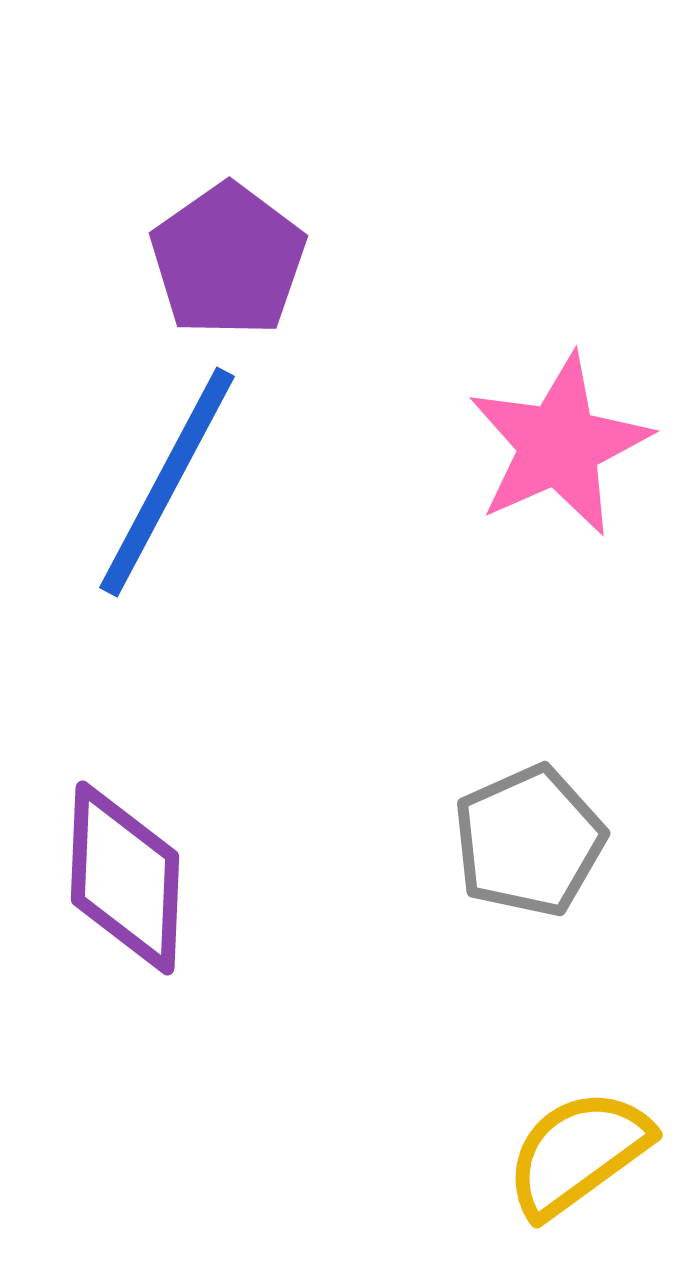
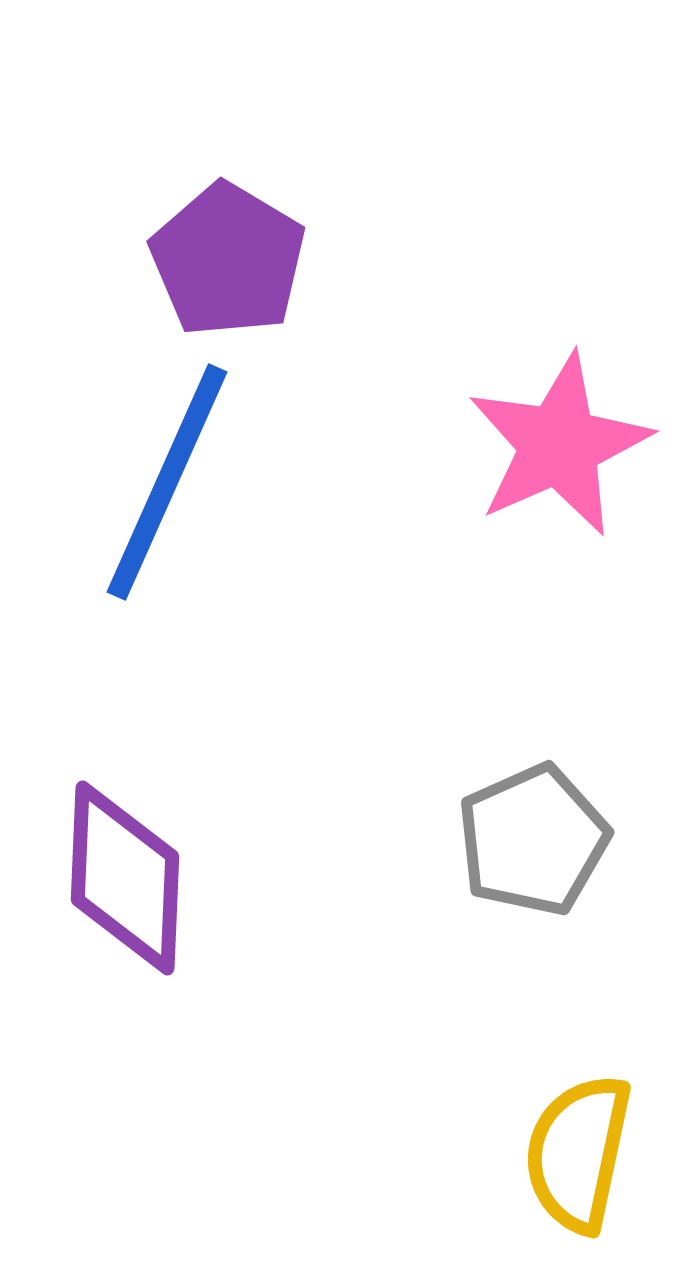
purple pentagon: rotated 6 degrees counterclockwise
blue line: rotated 4 degrees counterclockwise
gray pentagon: moved 4 px right, 1 px up
yellow semicircle: rotated 42 degrees counterclockwise
